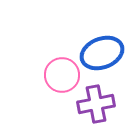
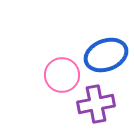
blue ellipse: moved 4 px right, 2 px down
